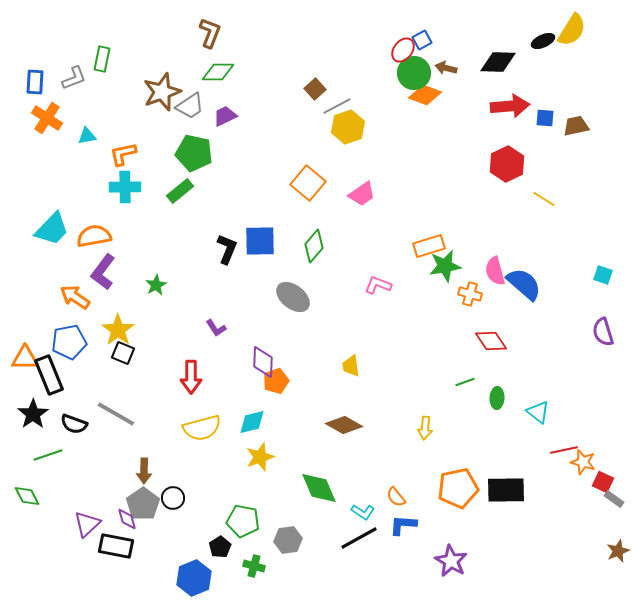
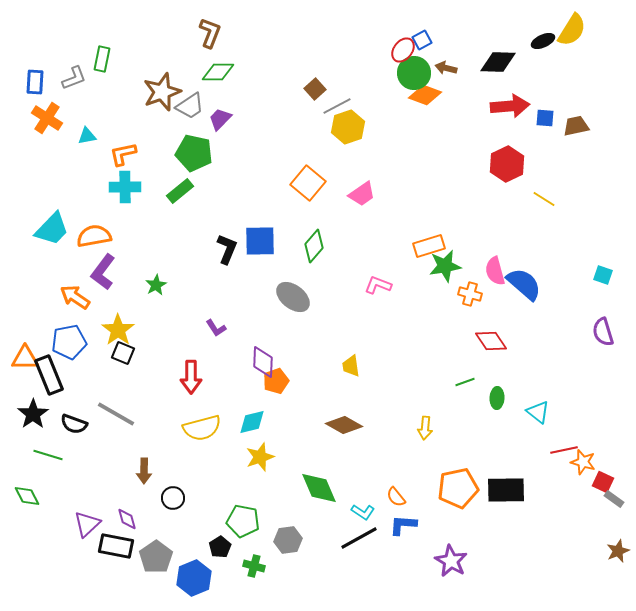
purple trapezoid at (225, 116): moved 5 px left, 3 px down; rotated 20 degrees counterclockwise
green line at (48, 455): rotated 36 degrees clockwise
gray pentagon at (143, 504): moved 13 px right, 53 px down
